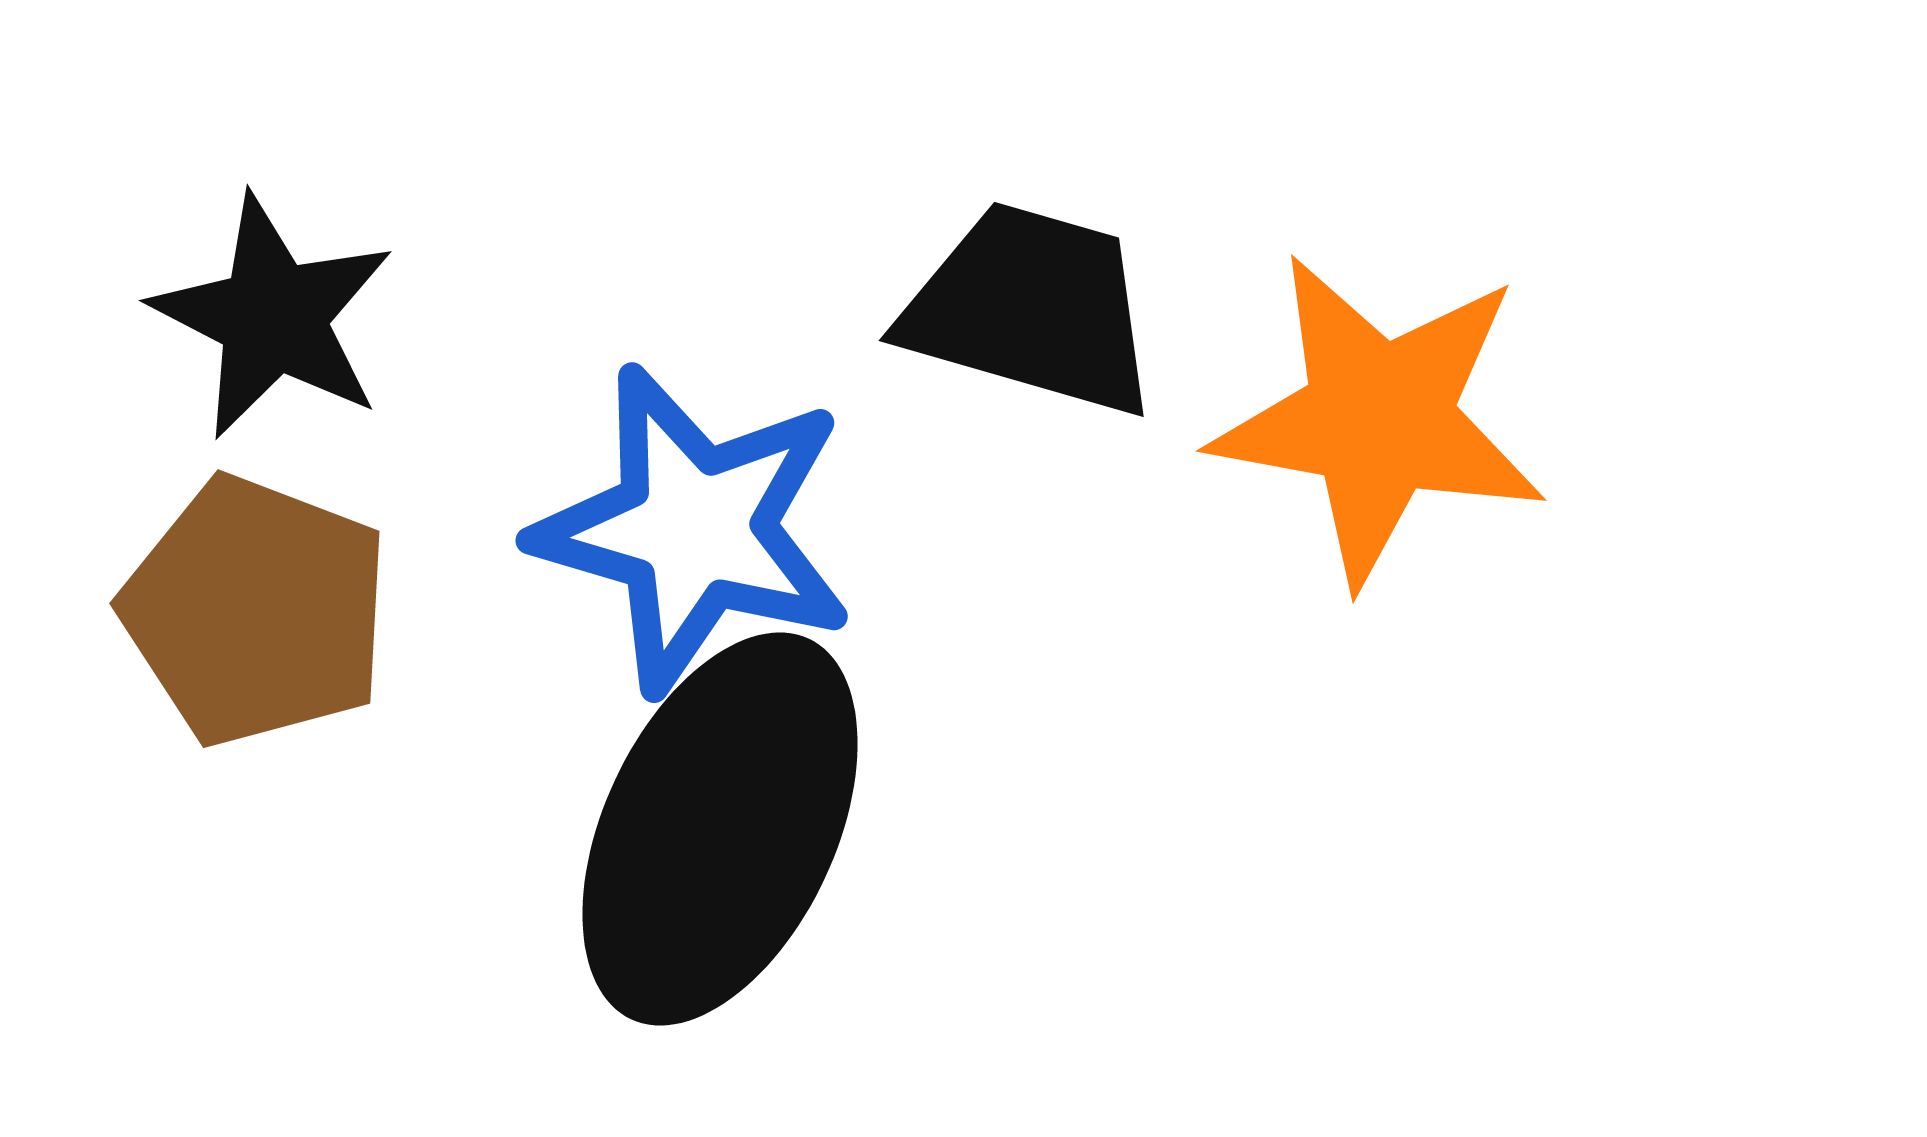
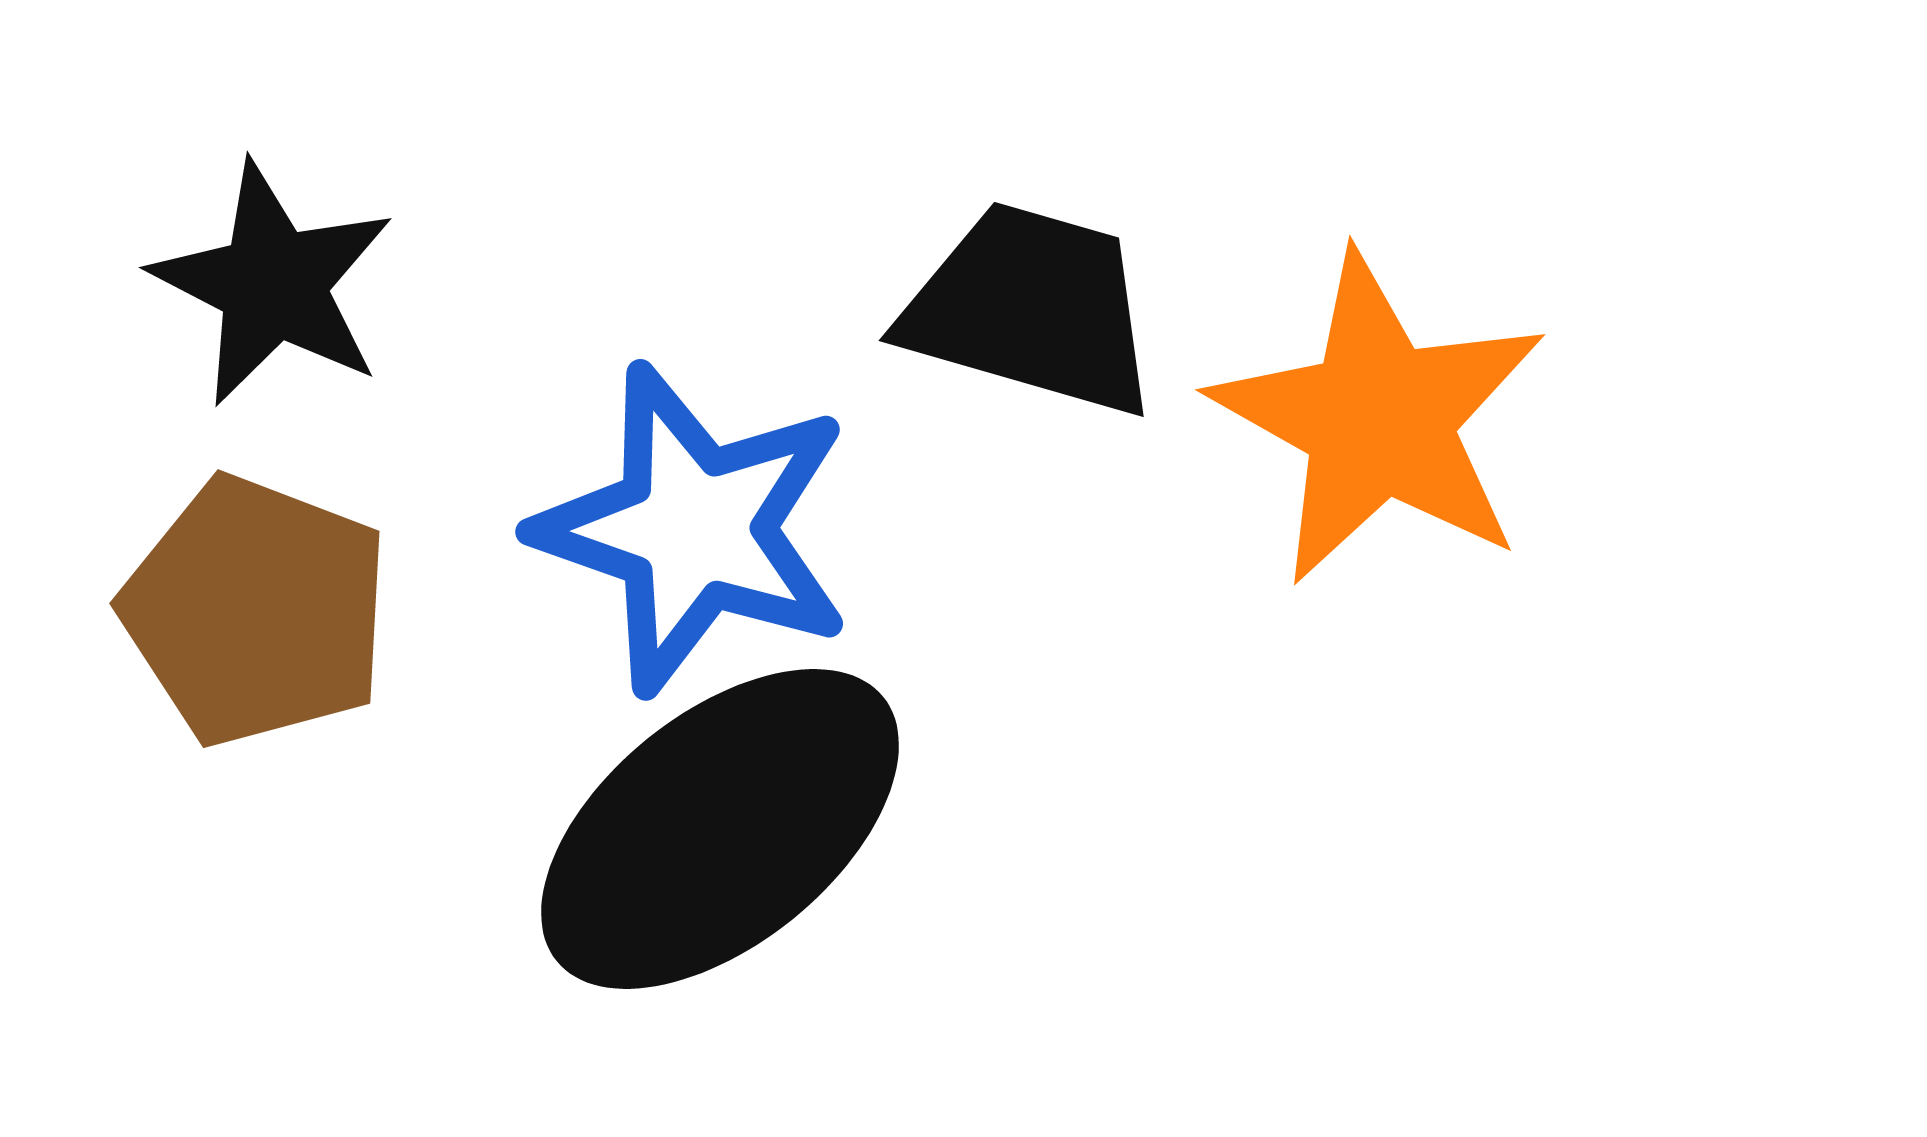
black star: moved 33 px up
orange star: rotated 19 degrees clockwise
blue star: rotated 3 degrees clockwise
black ellipse: rotated 26 degrees clockwise
